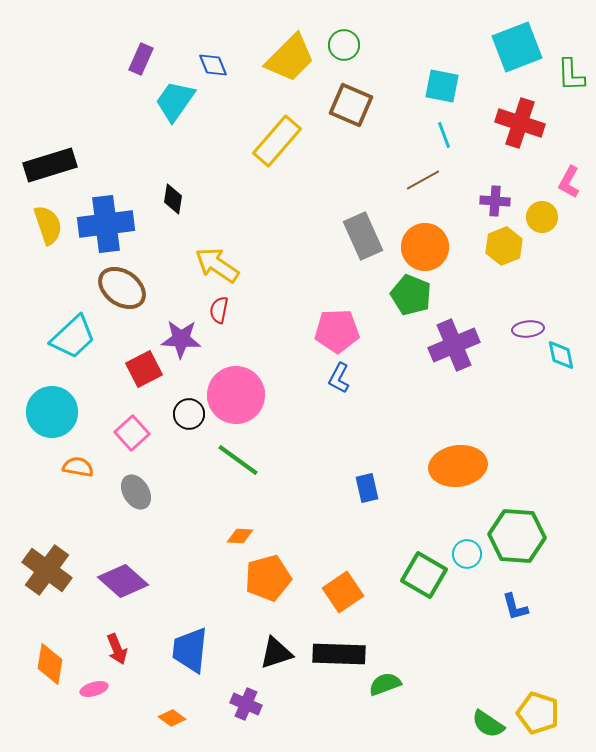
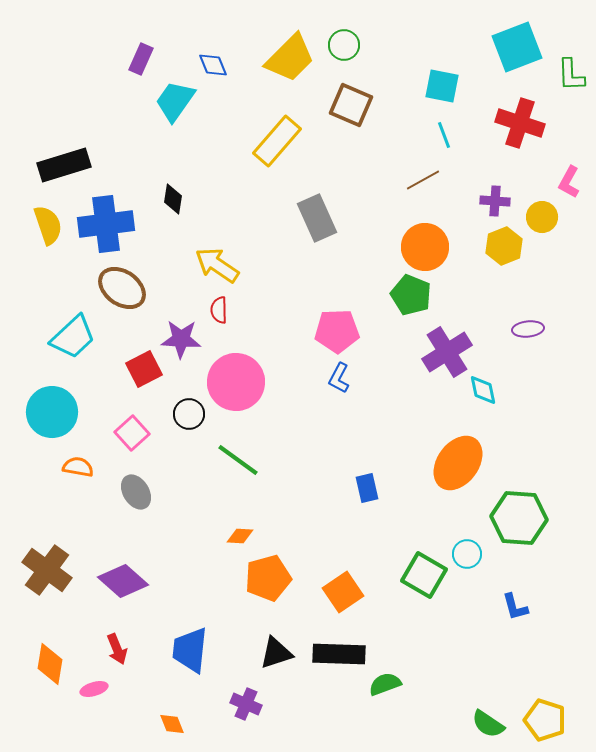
black rectangle at (50, 165): moved 14 px right
gray rectangle at (363, 236): moved 46 px left, 18 px up
red semicircle at (219, 310): rotated 12 degrees counterclockwise
purple cross at (454, 345): moved 7 px left, 7 px down; rotated 9 degrees counterclockwise
cyan diamond at (561, 355): moved 78 px left, 35 px down
pink circle at (236, 395): moved 13 px up
orange ellipse at (458, 466): moved 3 px up; rotated 46 degrees counterclockwise
green hexagon at (517, 536): moved 2 px right, 18 px up
yellow pentagon at (538, 713): moved 7 px right, 7 px down
orange diamond at (172, 718): moved 6 px down; rotated 32 degrees clockwise
